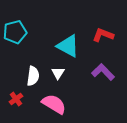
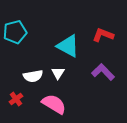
white semicircle: rotated 72 degrees clockwise
